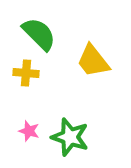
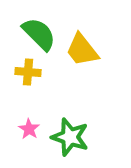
yellow trapezoid: moved 11 px left, 11 px up
yellow cross: moved 2 px right, 1 px up
pink star: moved 2 px up; rotated 15 degrees clockwise
